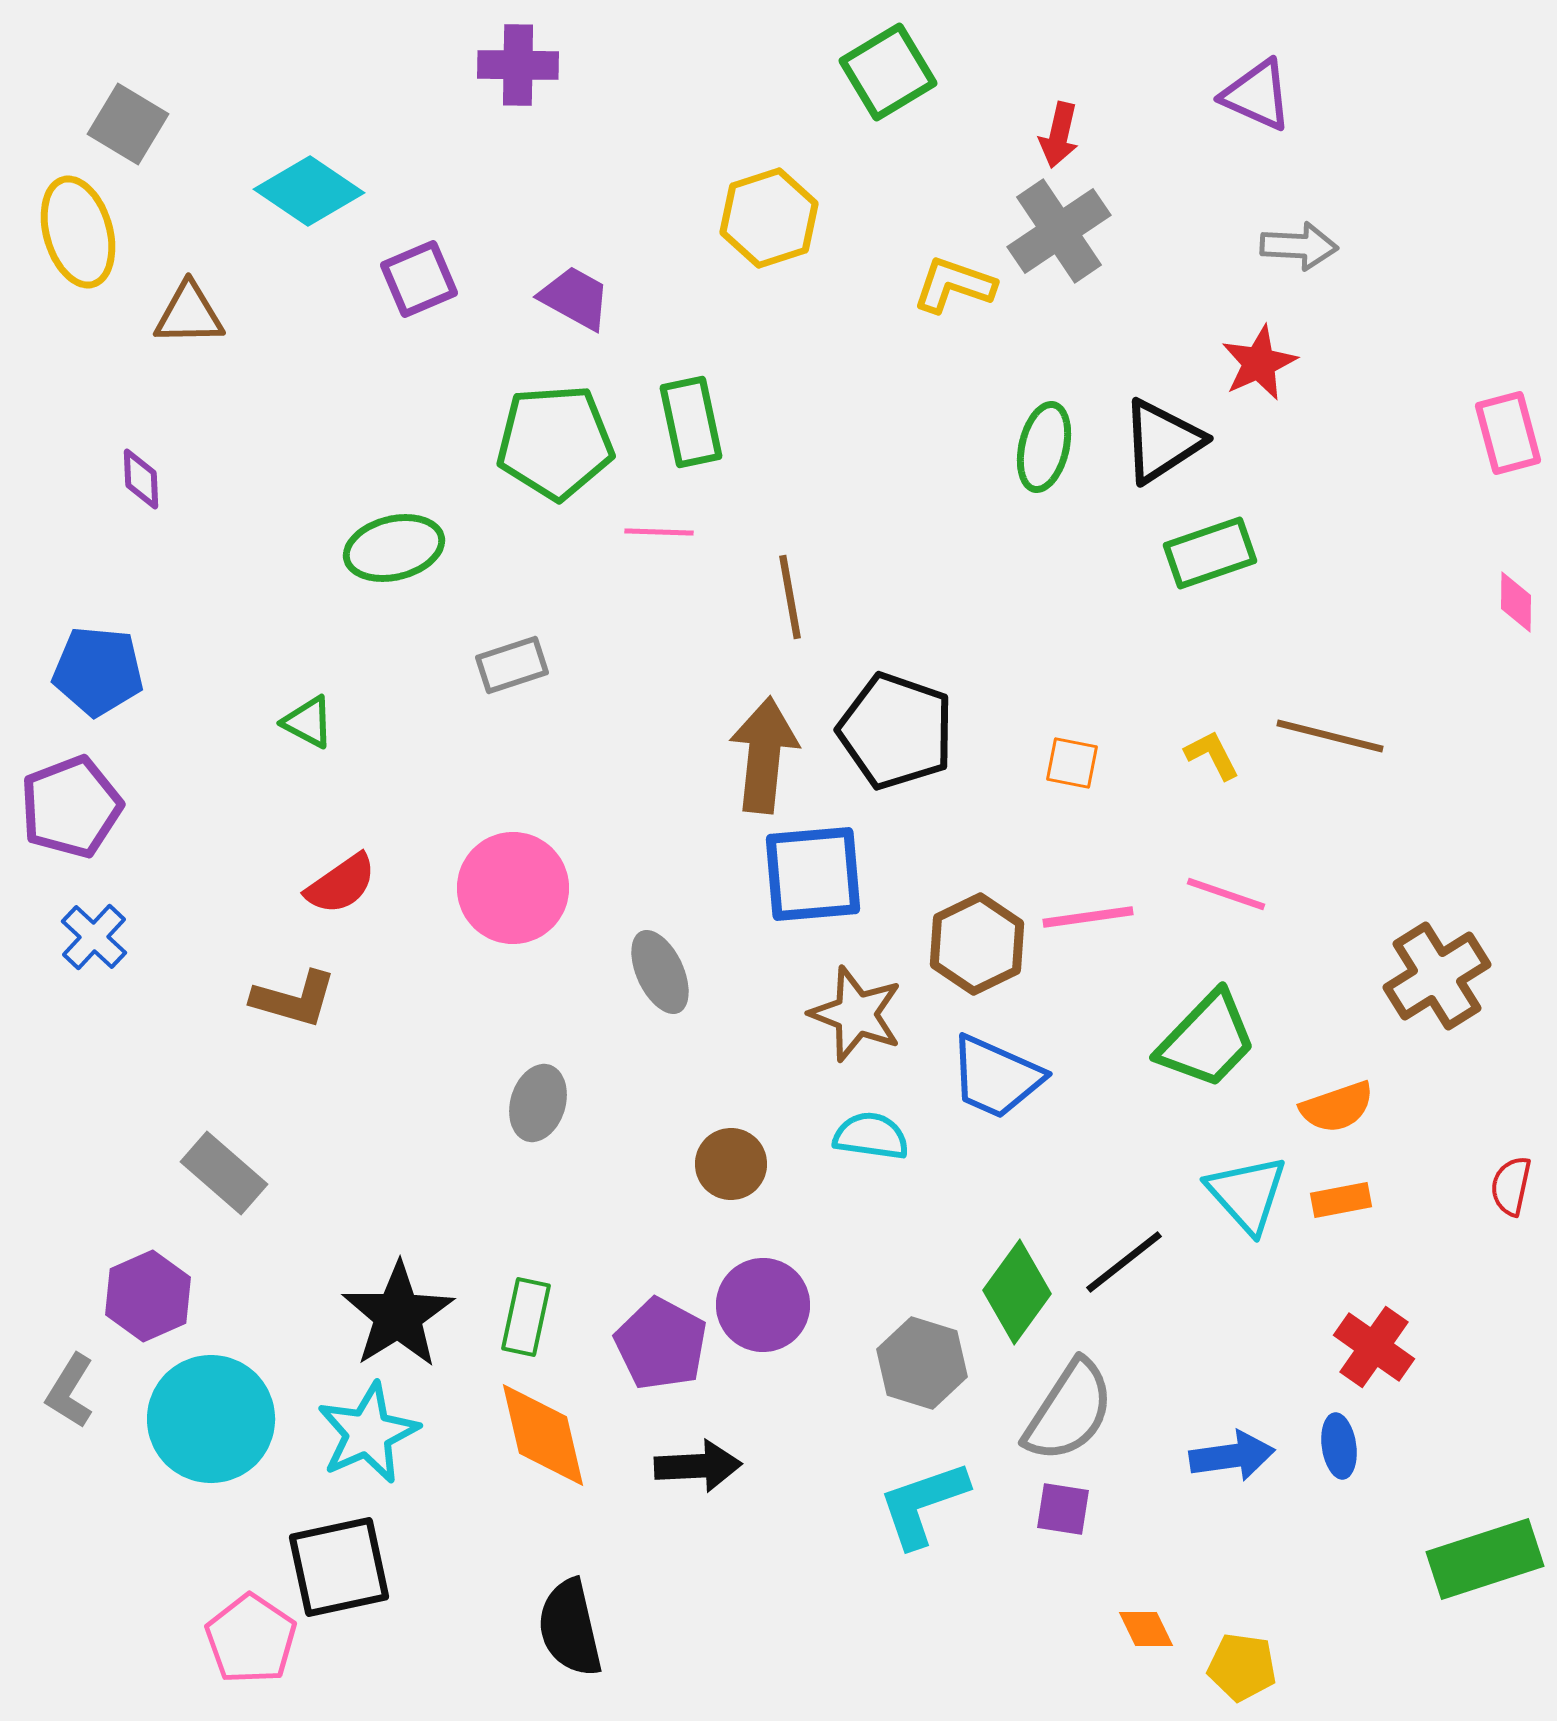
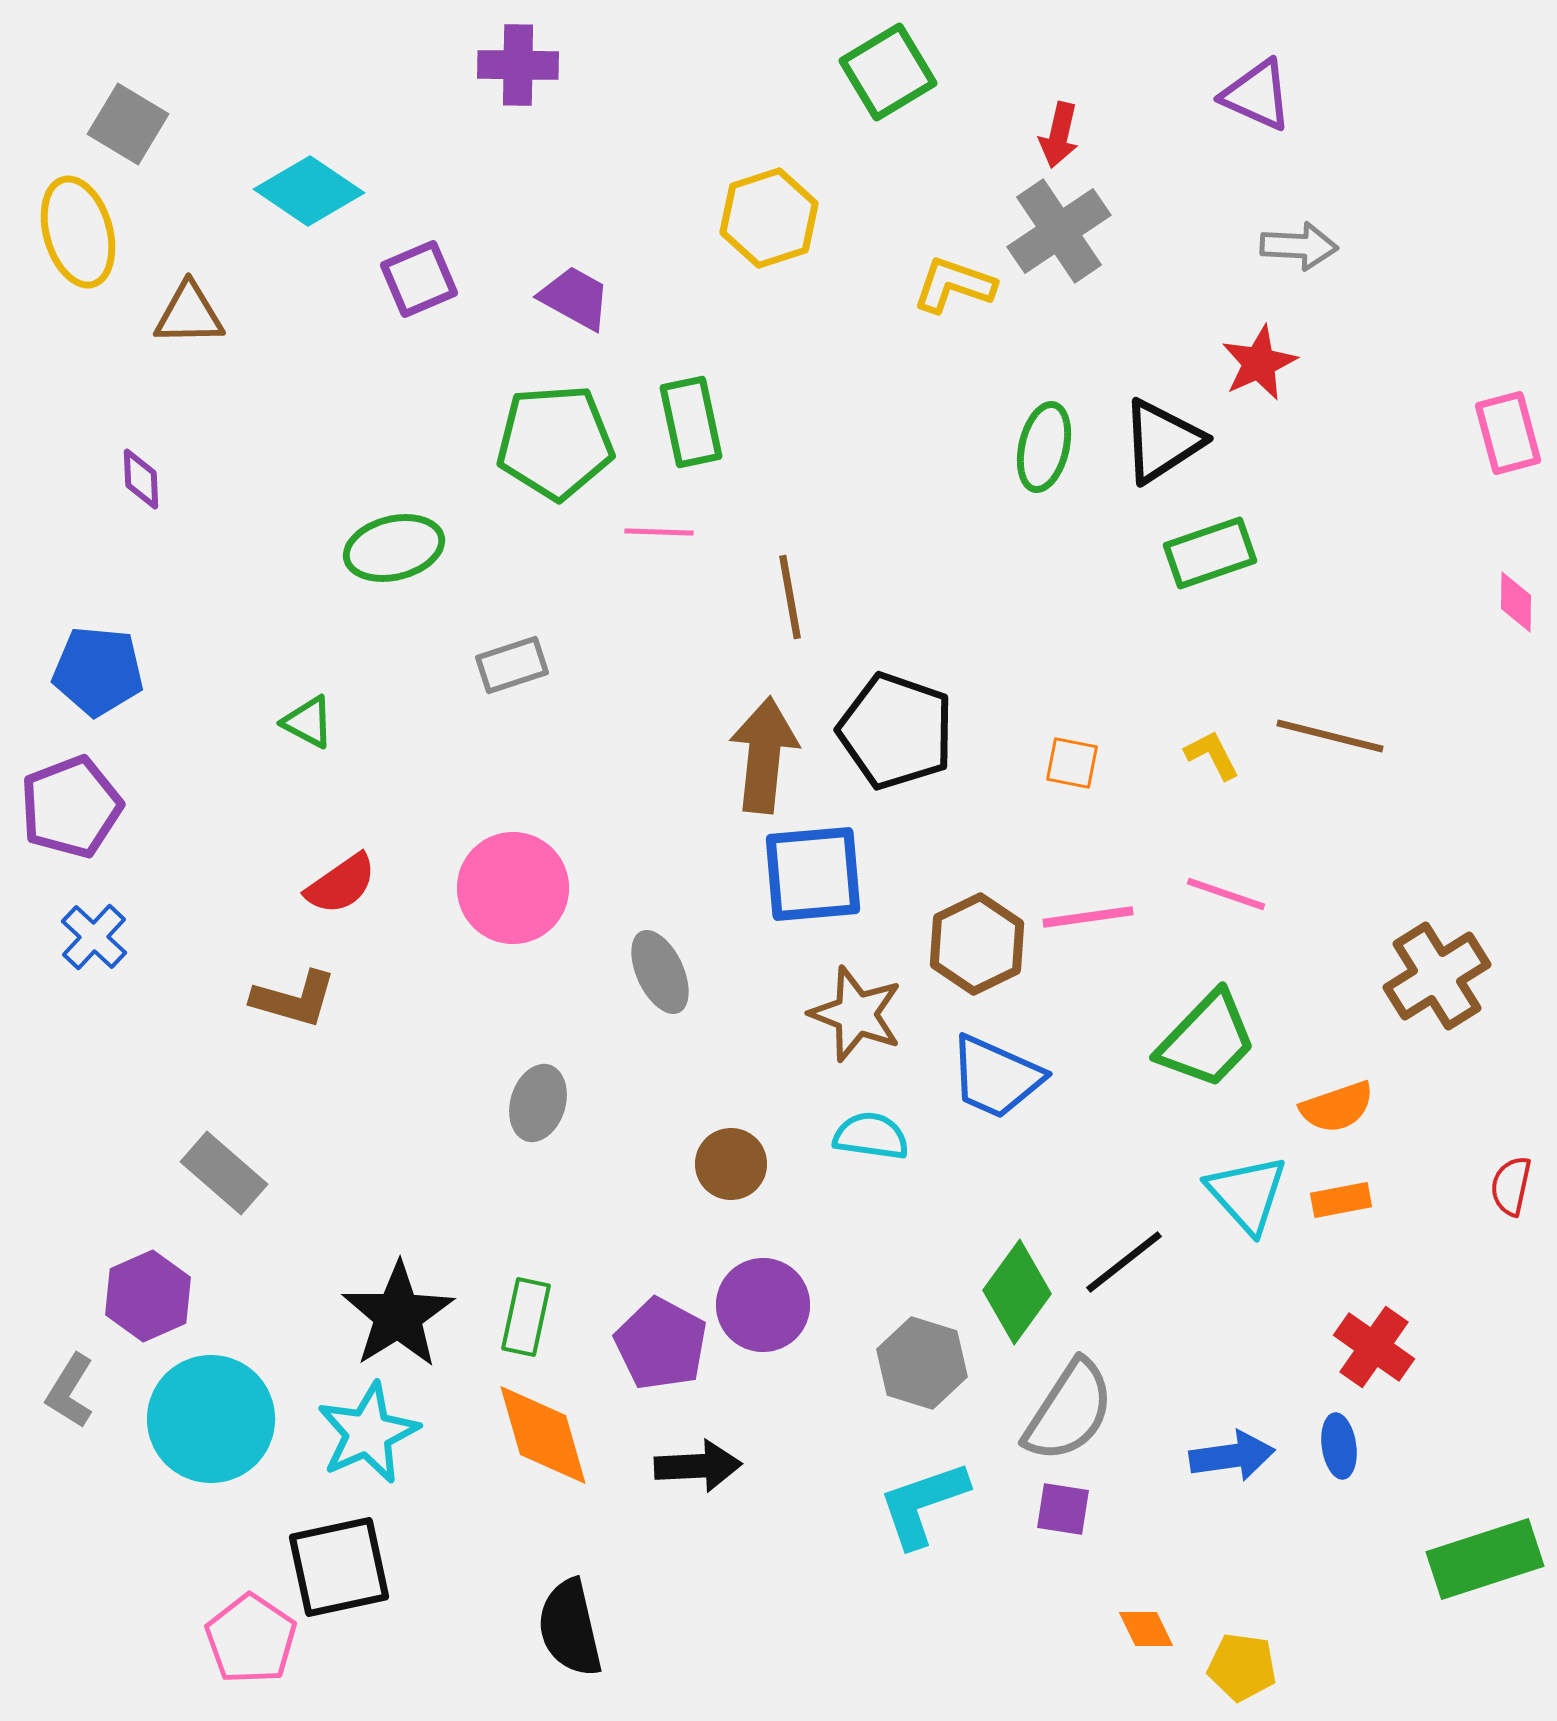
orange diamond at (543, 1435): rotated 3 degrees counterclockwise
